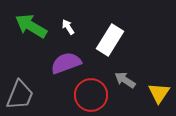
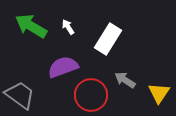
white rectangle: moved 2 px left, 1 px up
purple semicircle: moved 3 px left, 4 px down
gray trapezoid: rotated 76 degrees counterclockwise
